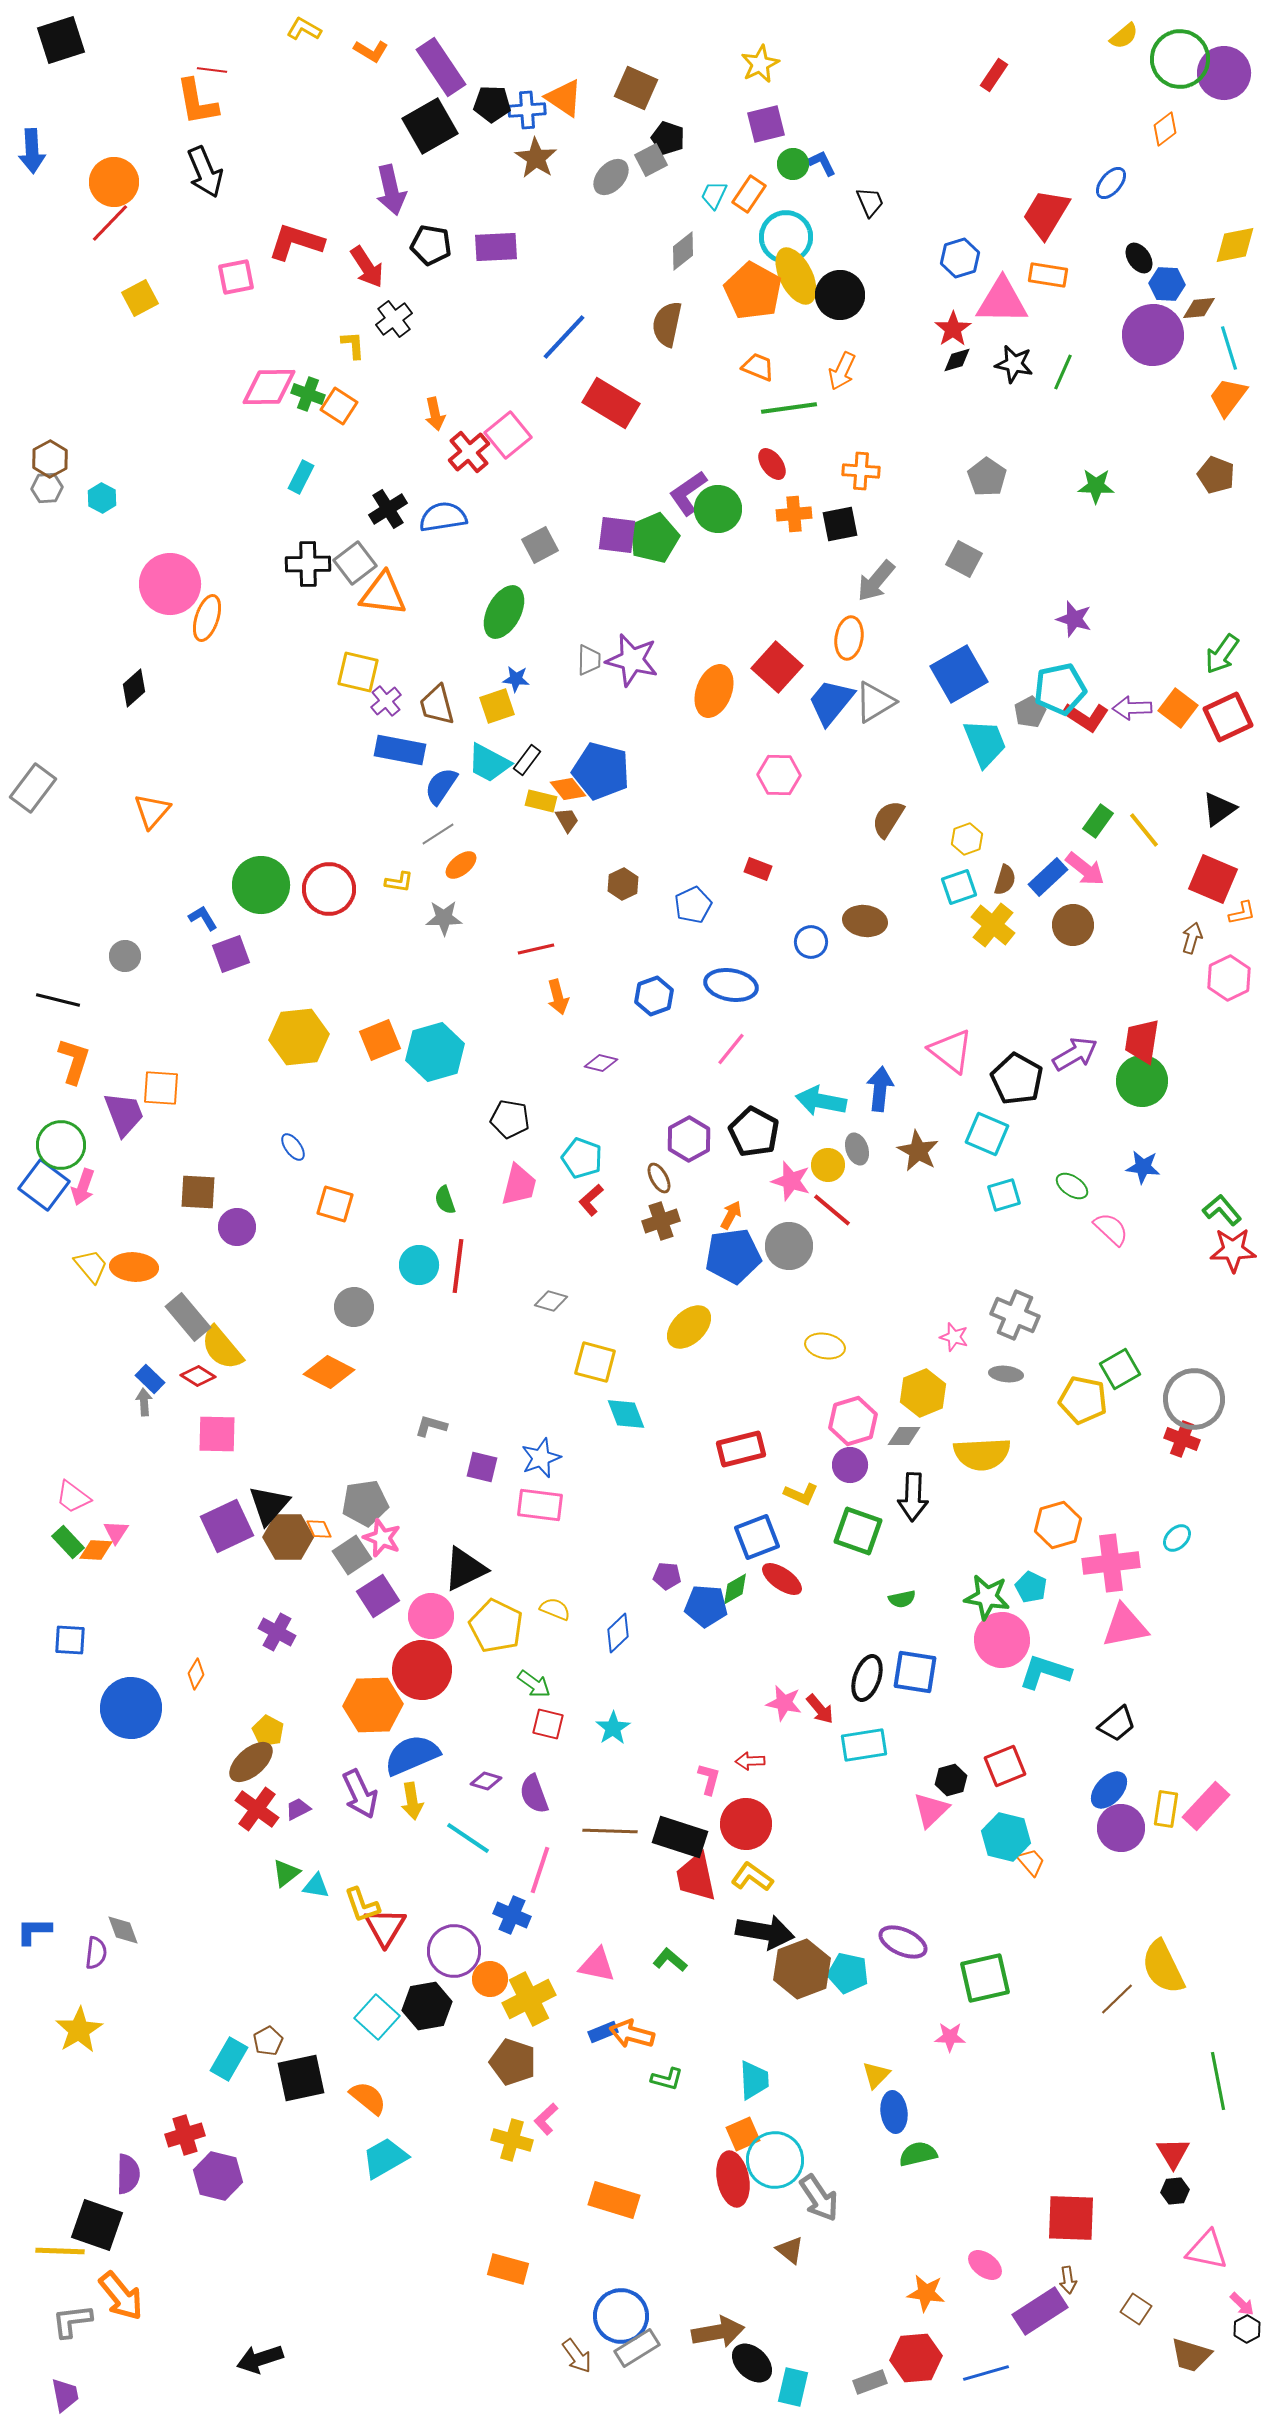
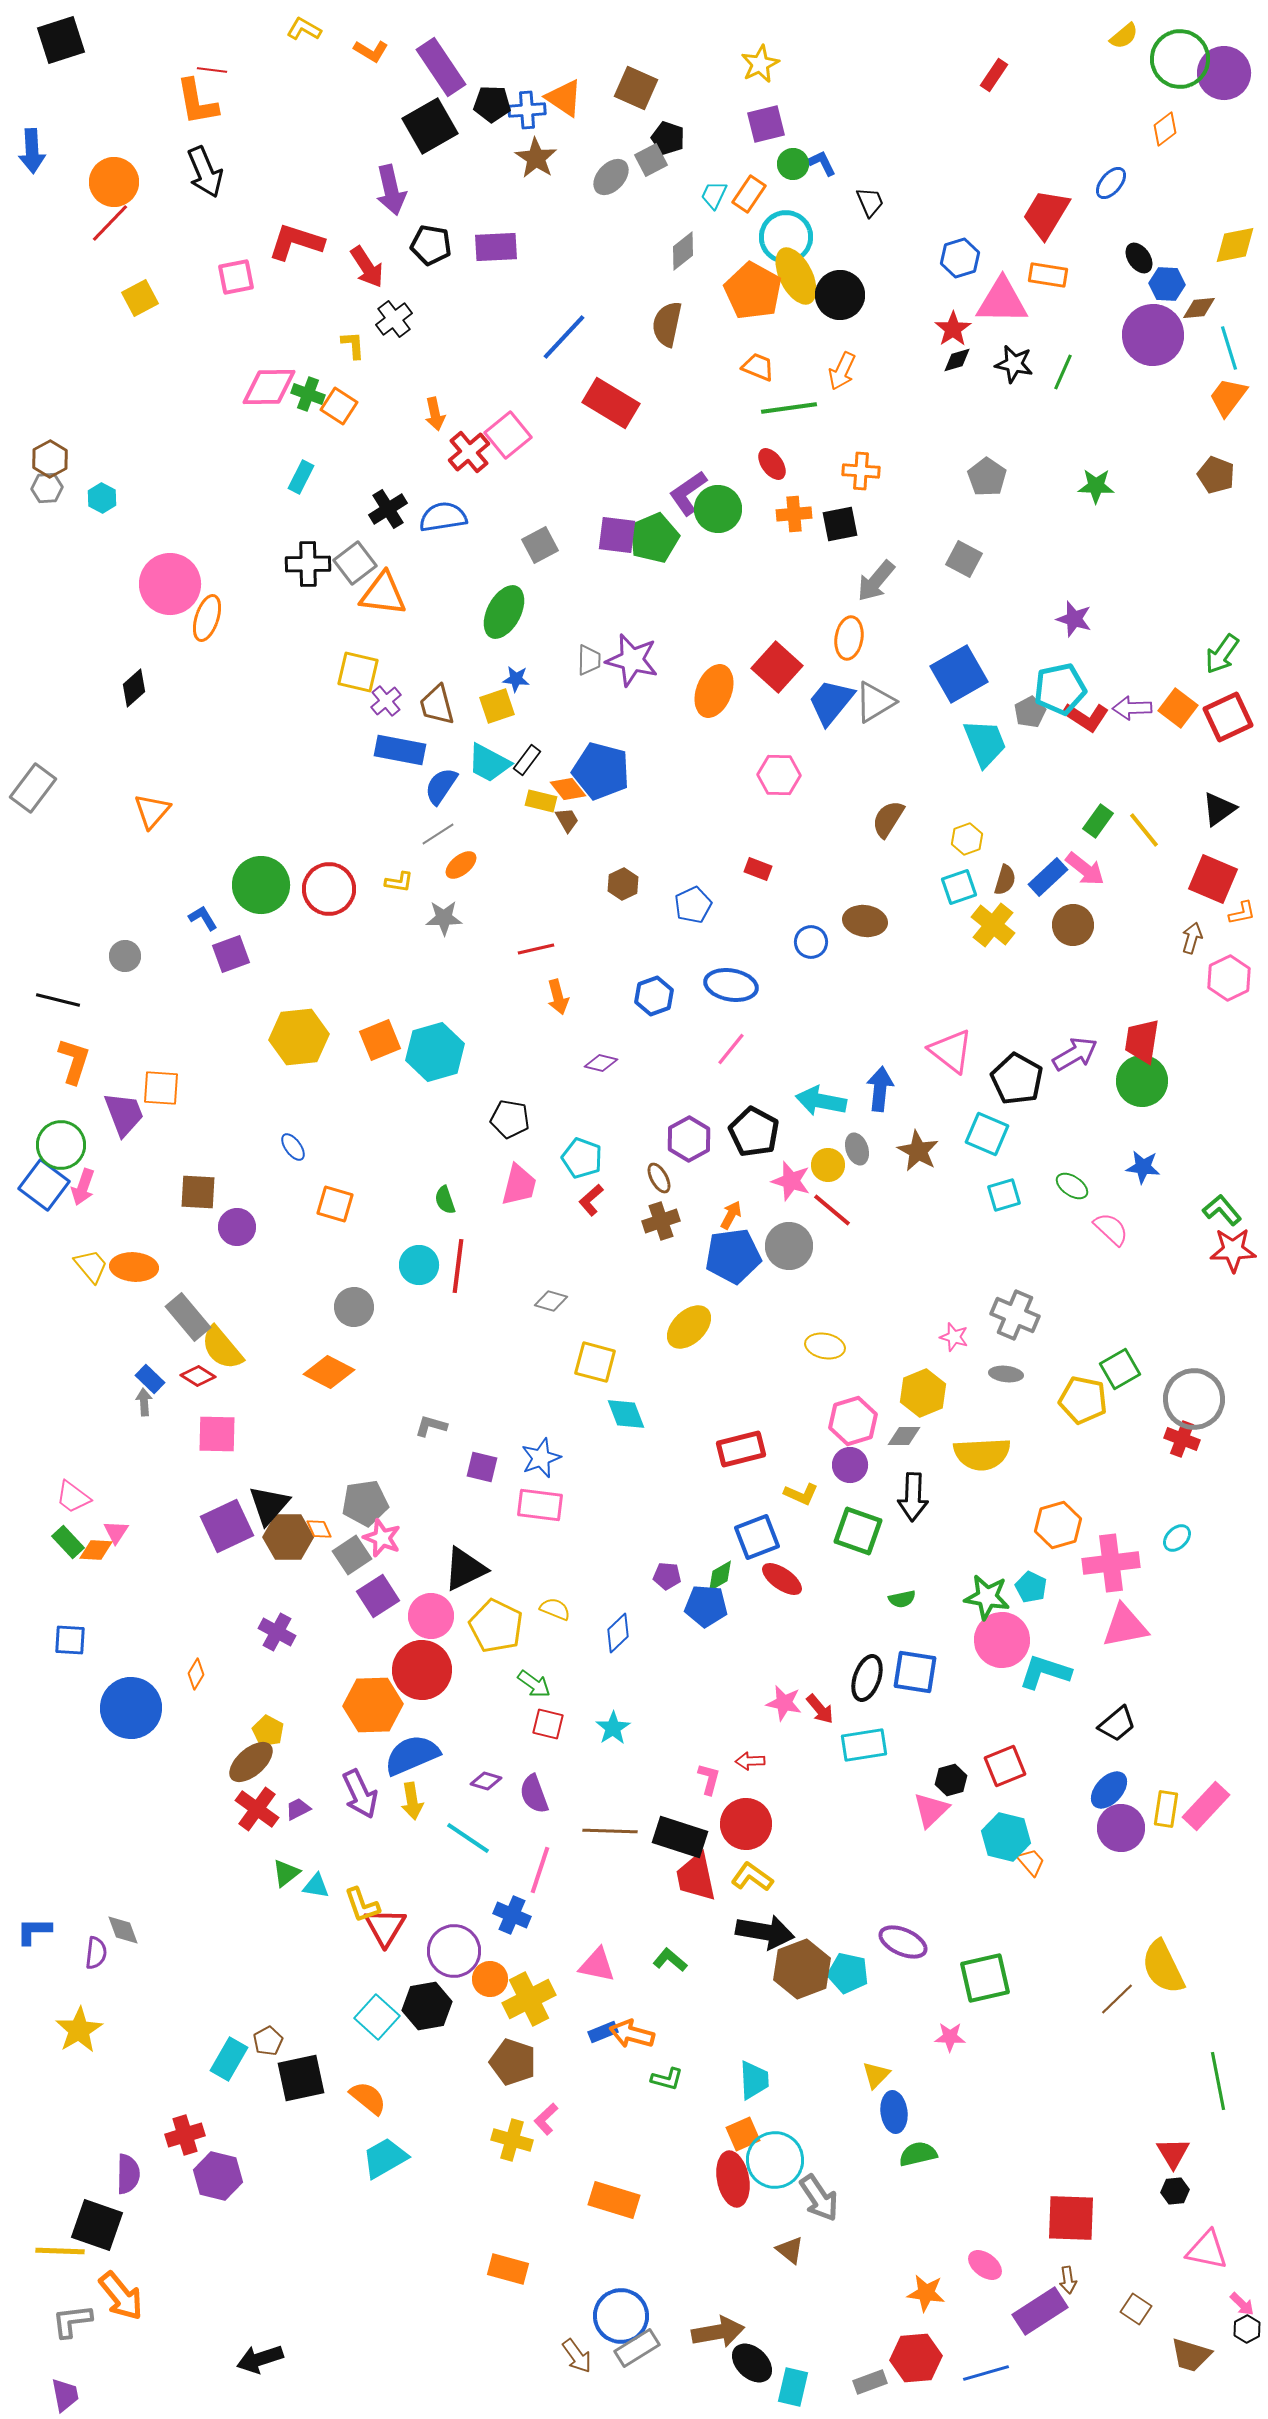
green diamond at (735, 1589): moved 15 px left, 13 px up
